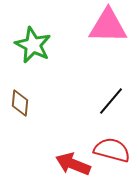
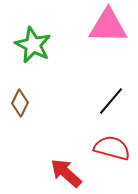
brown diamond: rotated 20 degrees clockwise
red semicircle: moved 2 px up
red arrow: moved 7 px left, 9 px down; rotated 20 degrees clockwise
